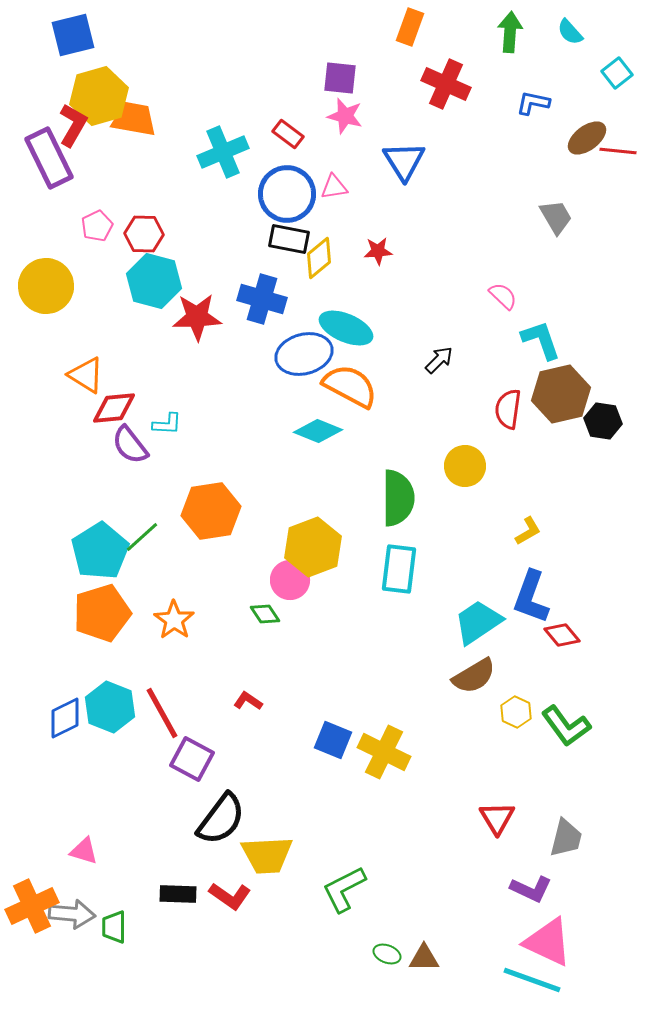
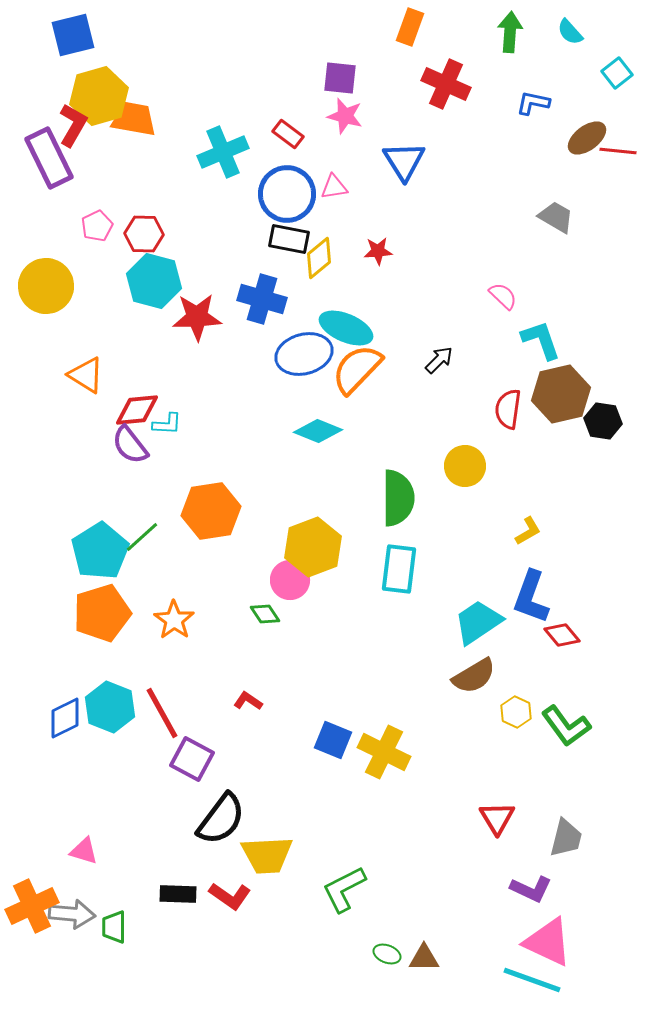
gray trapezoid at (556, 217): rotated 30 degrees counterclockwise
orange semicircle at (350, 386): moved 7 px right, 17 px up; rotated 74 degrees counterclockwise
red diamond at (114, 408): moved 23 px right, 2 px down
